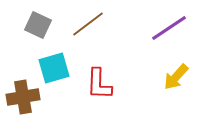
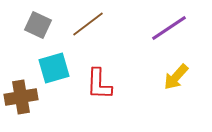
brown cross: moved 2 px left
